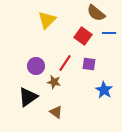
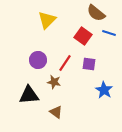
blue line: rotated 16 degrees clockwise
purple circle: moved 2 px right, 6 px up
black triangle: moved 1 px right, 2 px up; rotated 30 degrees clockwise
